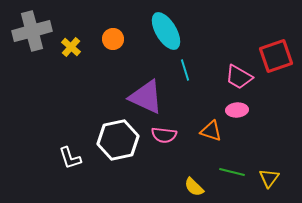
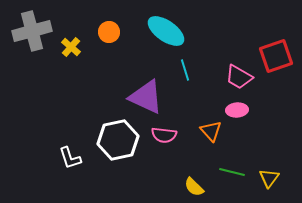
cyan ellipse: rotated 24 degrees counterclockwise
orange circle: moved 4 px left, 7 px up
orange triangle: rotated 30 degrees clockwise
